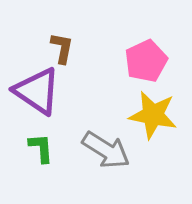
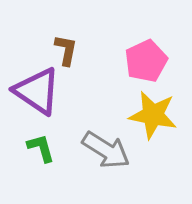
brown L-shape: moved 4 px right, 2 px down
green L-shape: rotated 12 degrees counterclockwise
